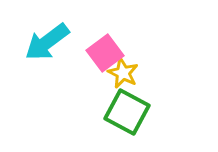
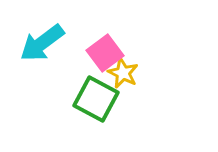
cyan arrow: moved 5 px left, 1 px down
green square: moved 31 px left, 13 px up
